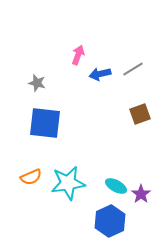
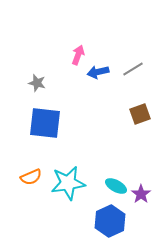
blue arrow: moved 2 px left, 2 px up
